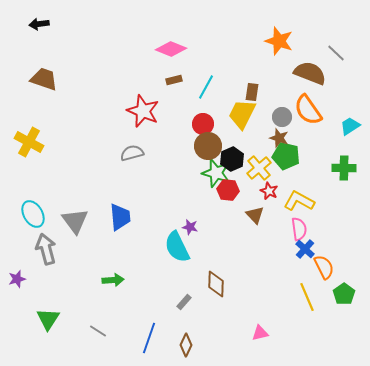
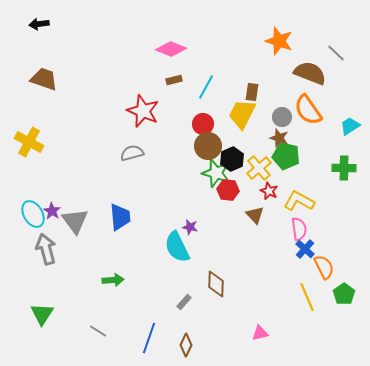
purple star at (17, 279): moved 35 px right, 68 px up; rotated 24 degrees counterclockwise
green triangle at (48, 319): moved 6 px left, 5 px up
